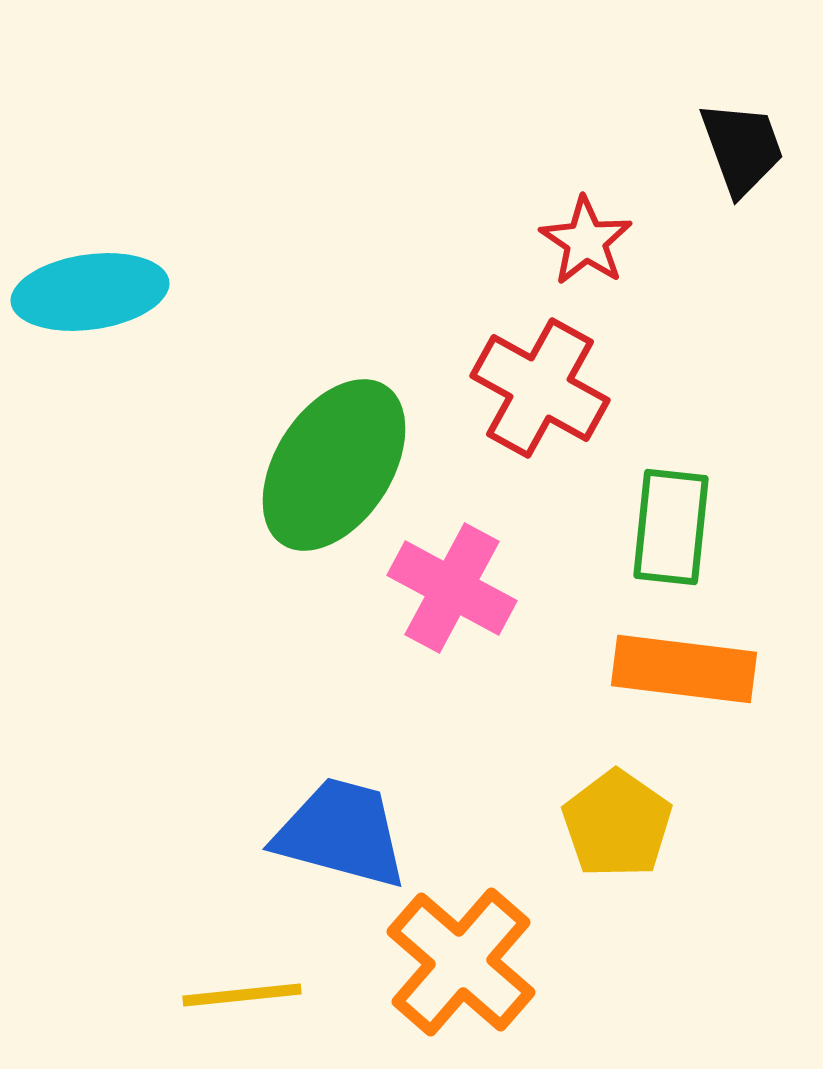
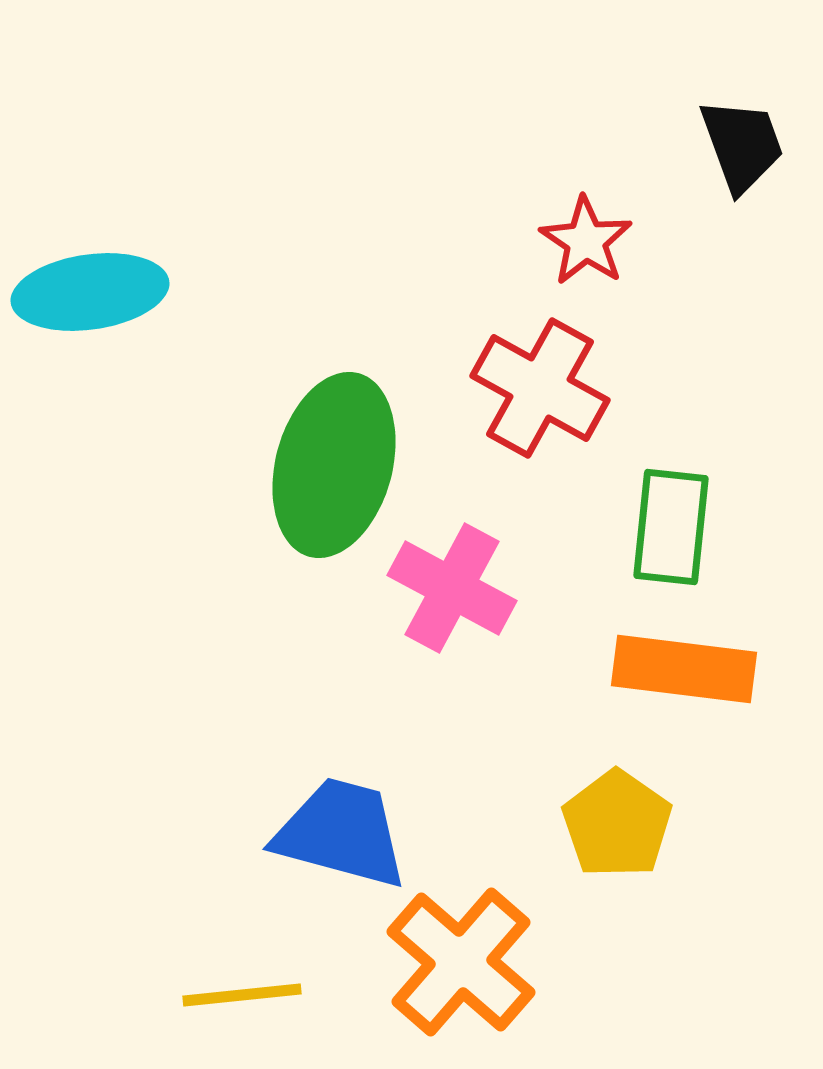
black trapezoid: moved 3 px up
green ellipse: rotated 18 degrees counterclockwise
